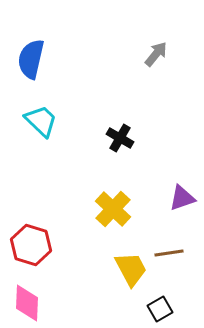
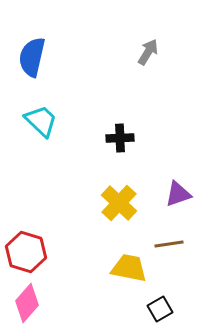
gray arrow: moved 8 px left, 2 px up; rotated 8 degrees counterclockwise
blue semicircle: moved 1 px right, 2 px up
black cross: rotated 32 degrees counterclockwise
purple triangle: moved 4 px left, 4 px up
yellow cross: moved 6 px right, 6 px up
red hexagon: moved 5 px left, 7 px down
brown line: moved 9 px up
yellow trapezoid: moved 2 px left, 1 px up; rotated 51 degrees counterclockwise
pink diamond: rotated 39 degrees clockwise
